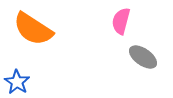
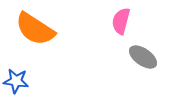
orange semicircle: moved 2 px right
blue star: moved 1 px left, 1 px up; rotated 25 degrees counterclockwise
